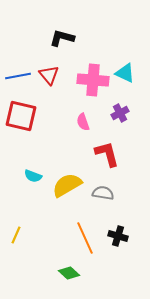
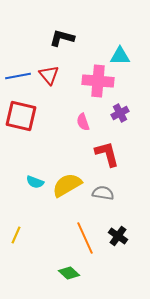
cyan triangle: moved 5 px left, 17 px up; rotated 25 degrees counterclockwise
pink cross: moved 5 px right, 1 px down
cyan semicircle: moved 2 px right, 6 px down
black cross: rotated 18 degrees clockwise
